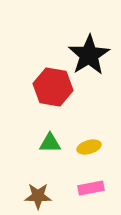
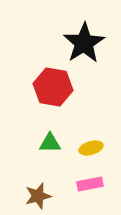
black star: moved 5 px left, 12 px up
yellow ellipse: moved 2 px right, 1 px down
pink rectangle: moved 1 px left, 4 px up
brown star: rotated 16 degrees counterclockwise
